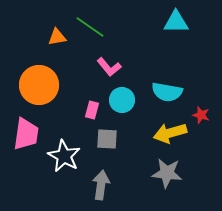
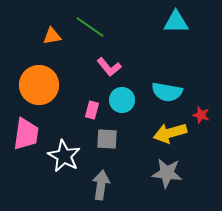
orange triangle: moved 5 px left, 1 px up
